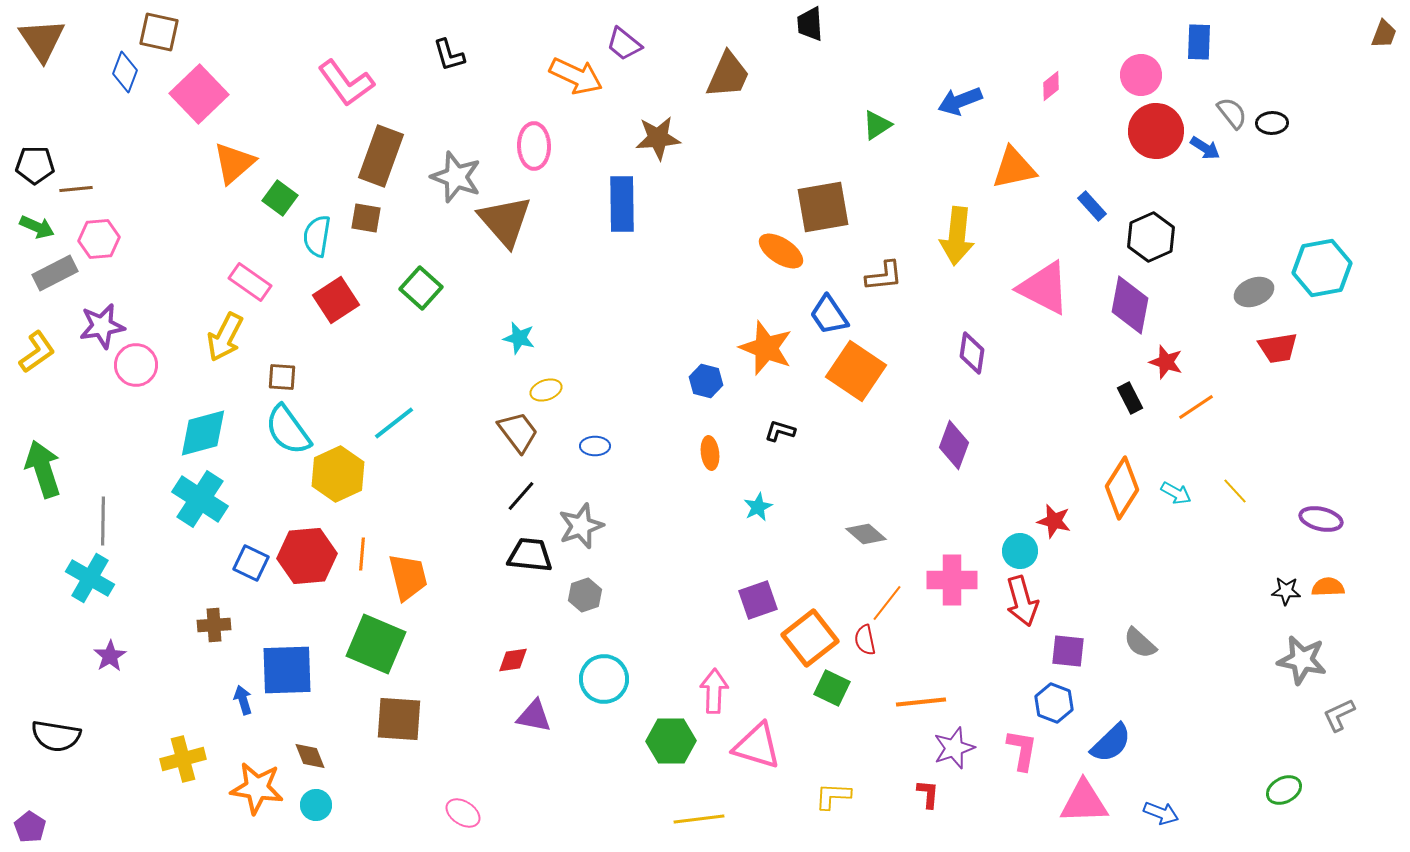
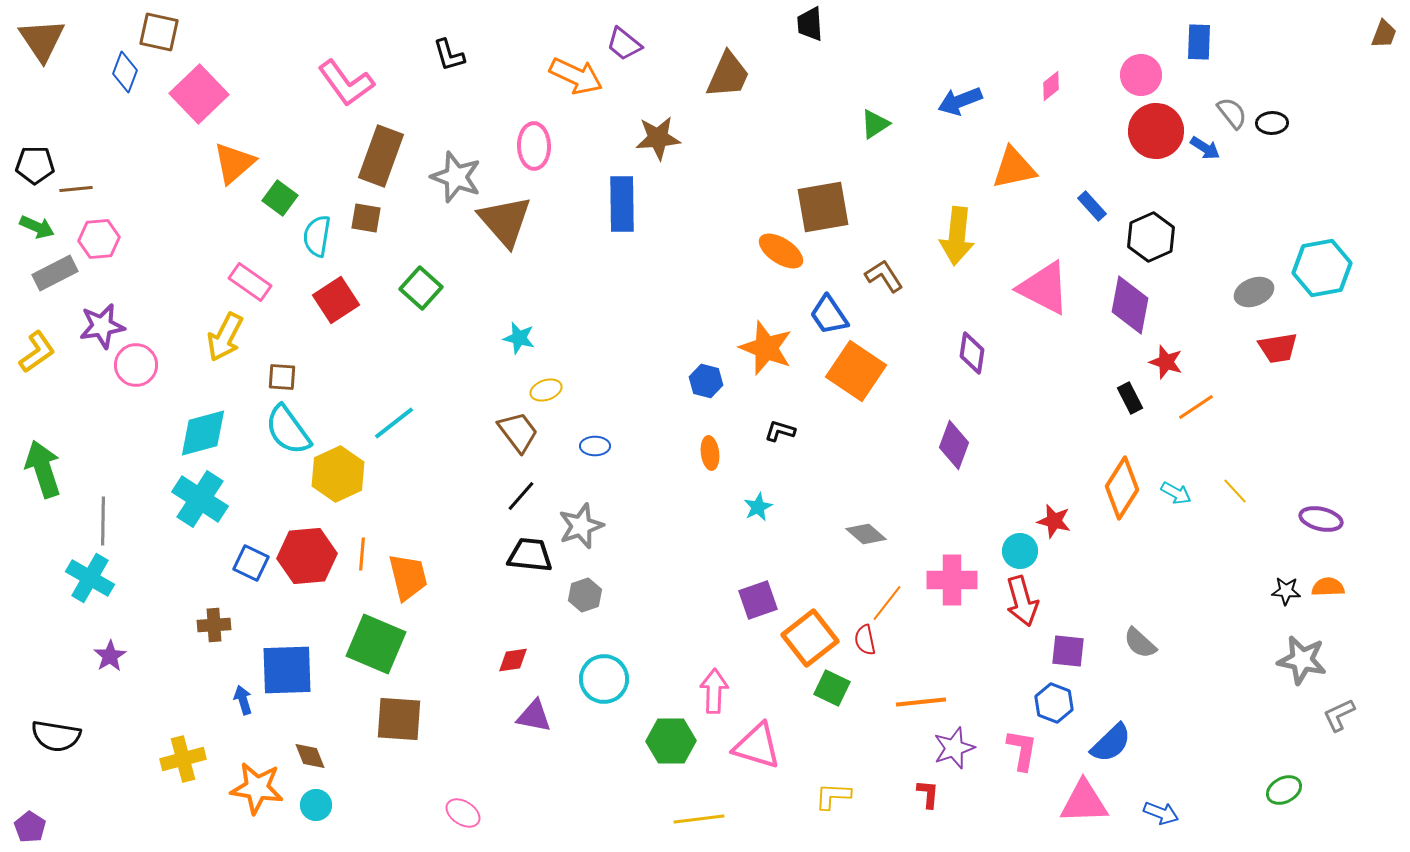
green triangle at (877, 125): moved 2 px left, 1 px up
brown L-shape at (884, 276): rotated 117 degrees counterclockwise
